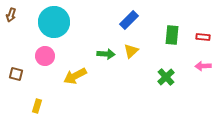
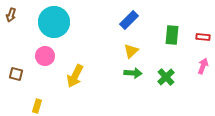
green arrow: moved 27 px right, 19 px down
pink arrow: rotated 112 degrees clockwise
yellow arrow: rotated 35 degrees counterclockwise
